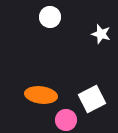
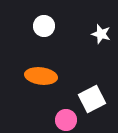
white circle: moved 6 px left, 9 px down
orange ellipse: moved 19 px up
